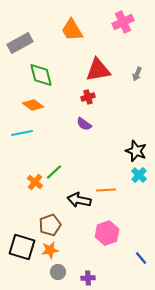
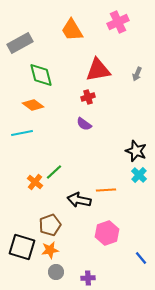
pink cross: moved 5 px left
gray circle: moved 2 px left
